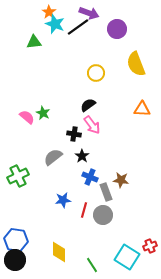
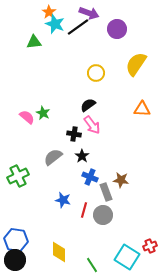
yellow semicircle: rotated 55 degrees clockwise
blue star: rotated 21 degrees clockwise
